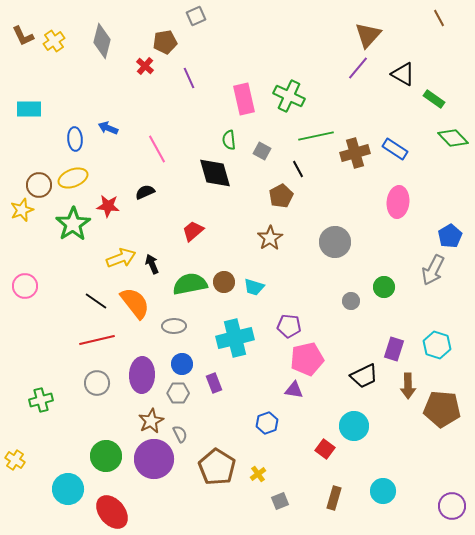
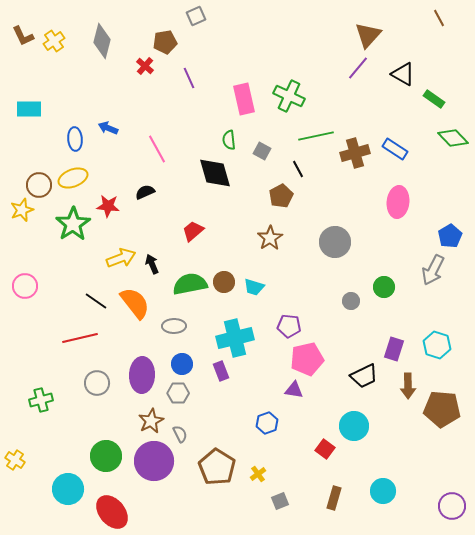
red line at (97, 340): moved 17 px left, 2 px up
purple rectangle at (214, 383): moved 7 px right, 12 px up
purple circle at (154, 459): moved 2 px down
